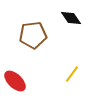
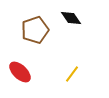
brown pentagon: moved 2 px right, 5 px up; rotated 12 degrees counterclockwise
red ellipse: moved 5 px right, 9 px up
